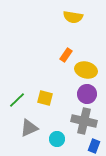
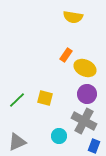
yellow ellipse: moved 1 px left, 2 px up; rotated 10 degrees clockwise
gray cross: rotated 15 degrees clockwise
gray triangle: moved 12 px left, 14 px down
cyan circle: moved 2 px right, 3 px up
